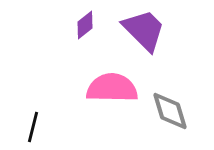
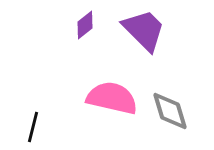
pink semicircle: moved 10 px down; rotated 12 degrees clockwise
